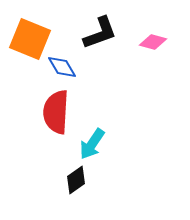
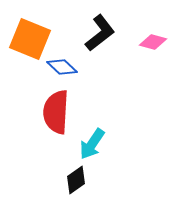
black L-shape: rotated 18 degrees counterclockwise
blue diamond: rotated 16 degrees counterclockwise
